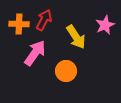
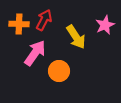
orange circle: moved 7 px left
